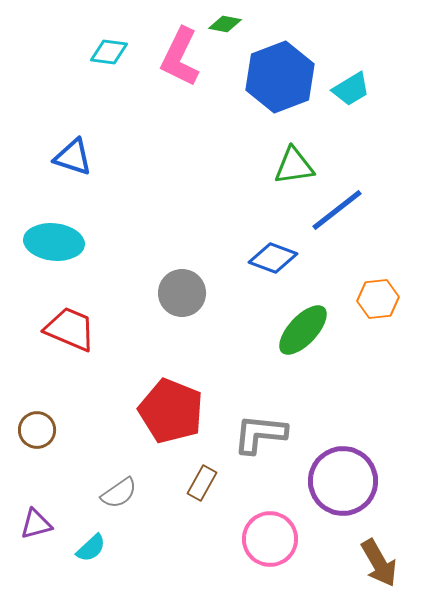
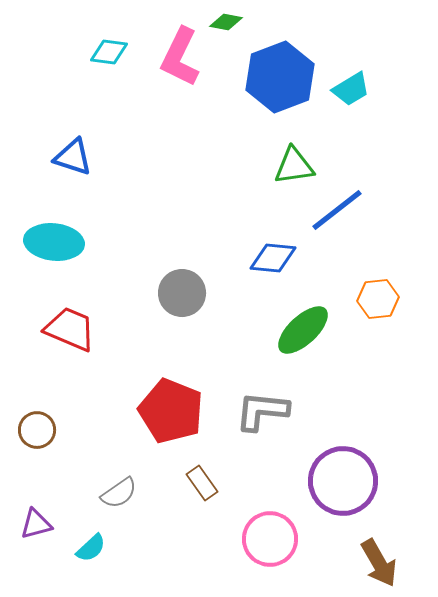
green diamond: moved 1 px right, 2 px up
blue diamond: rotated 15 degrees counterclockwise
green ellipse: rotated 4 degrees clockwise
gray L-shape: moved 2 px right, 23 px up
brown rectangle: rotated 64 degrees counterclockwise
